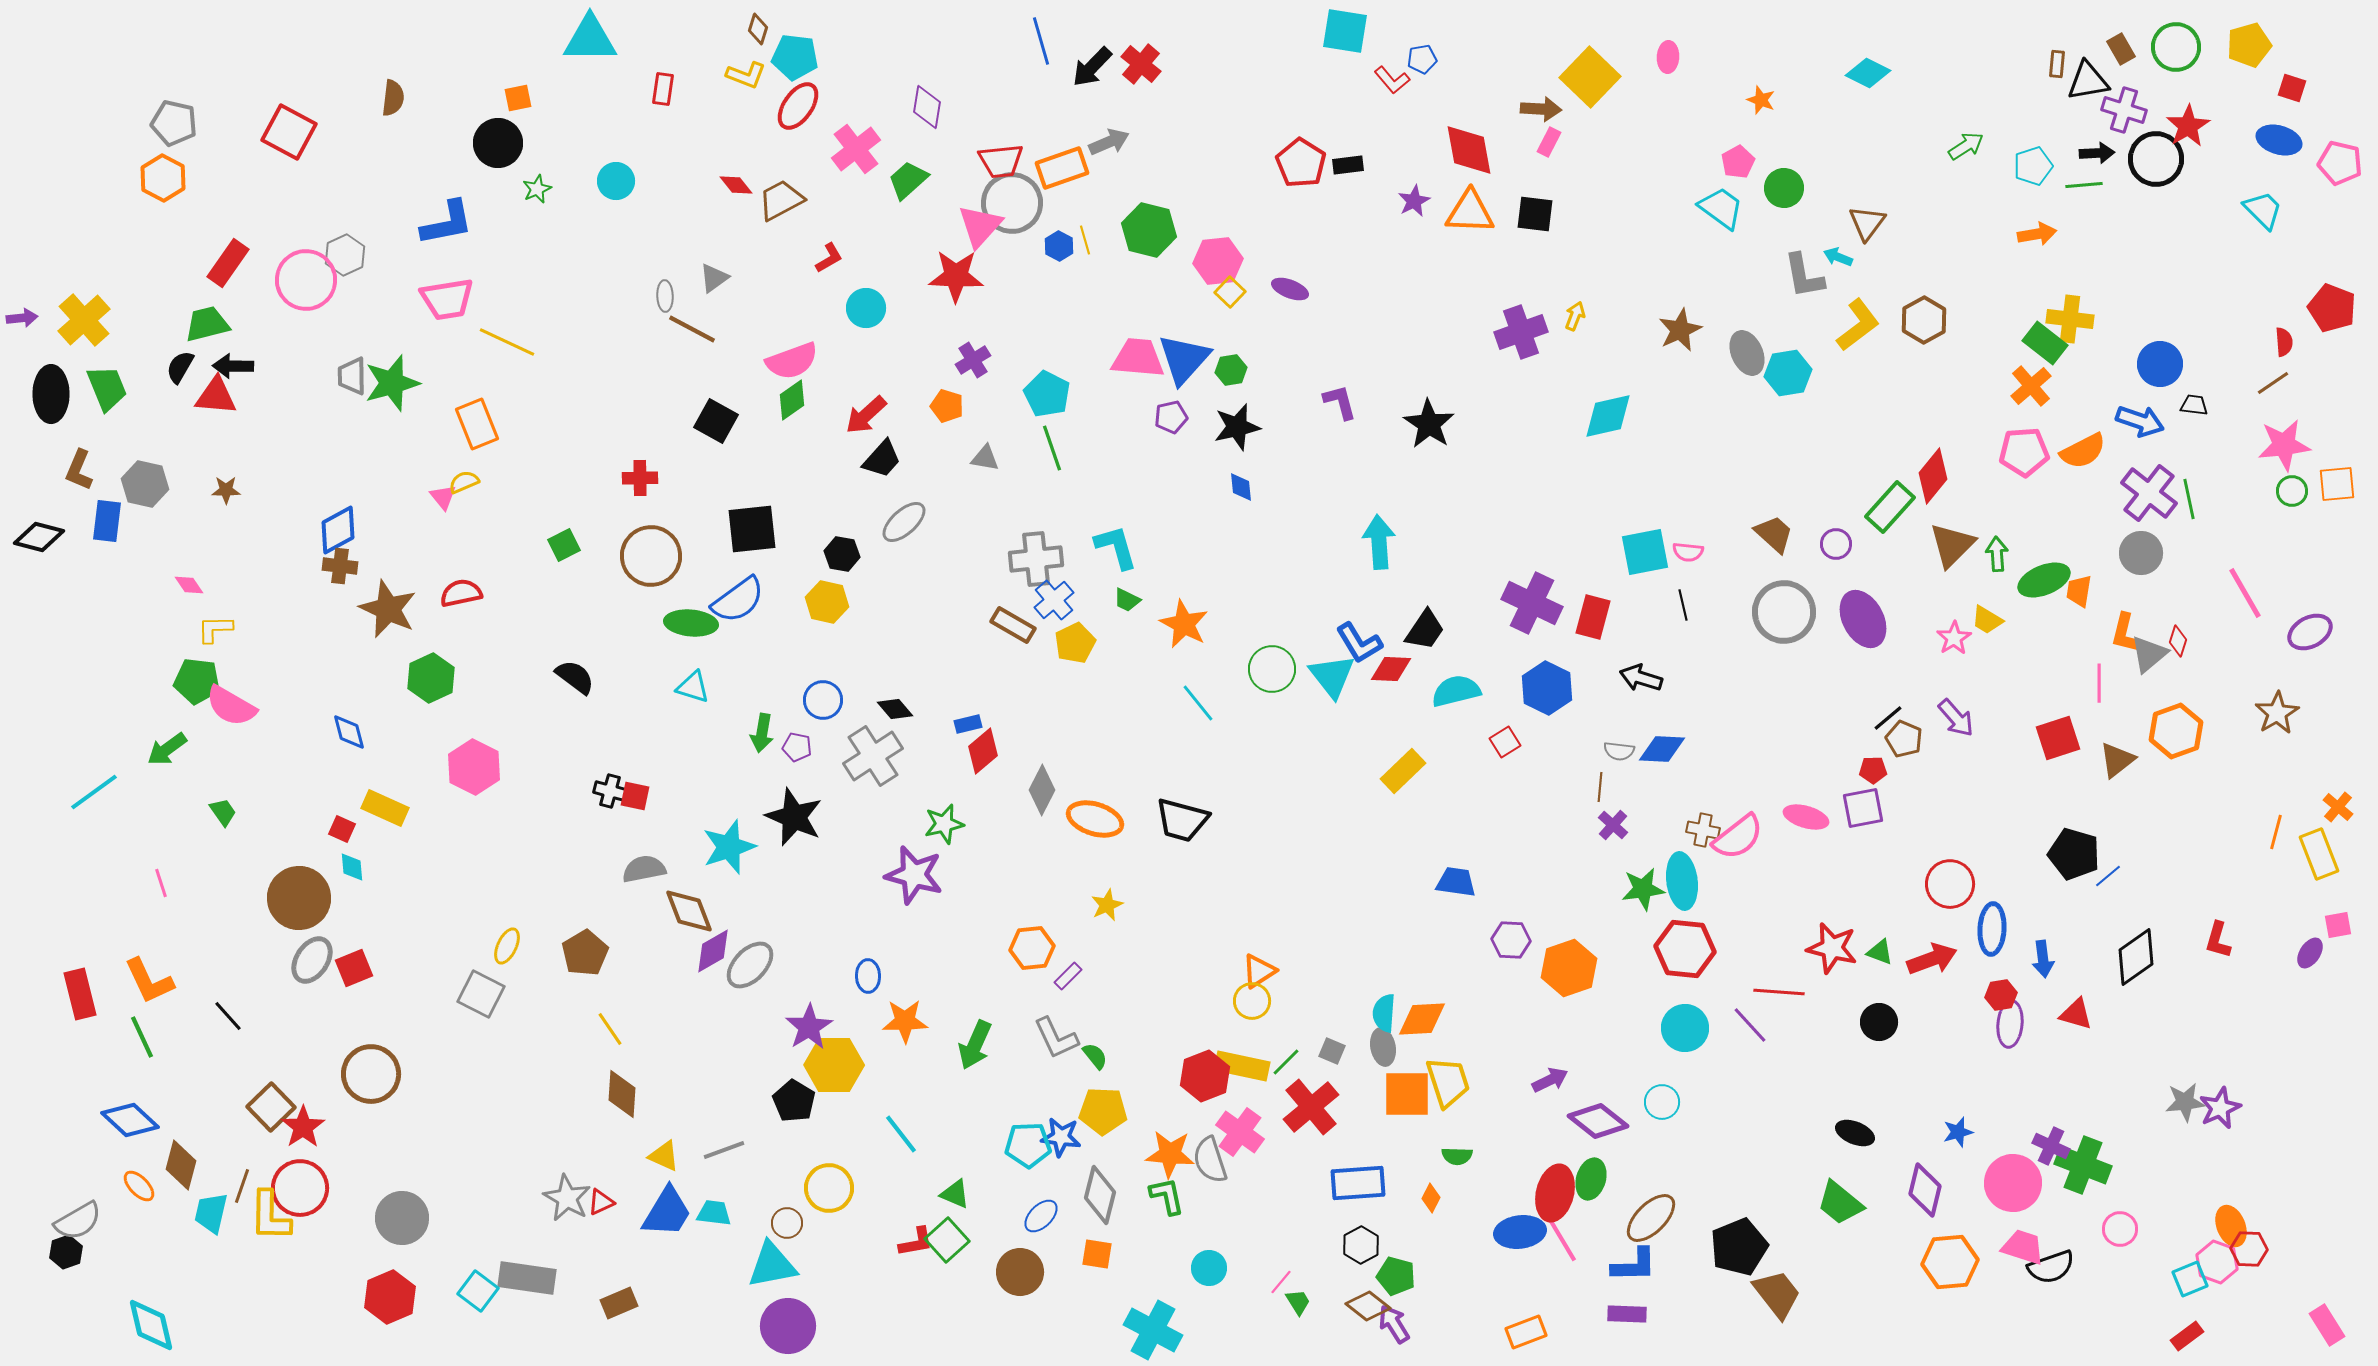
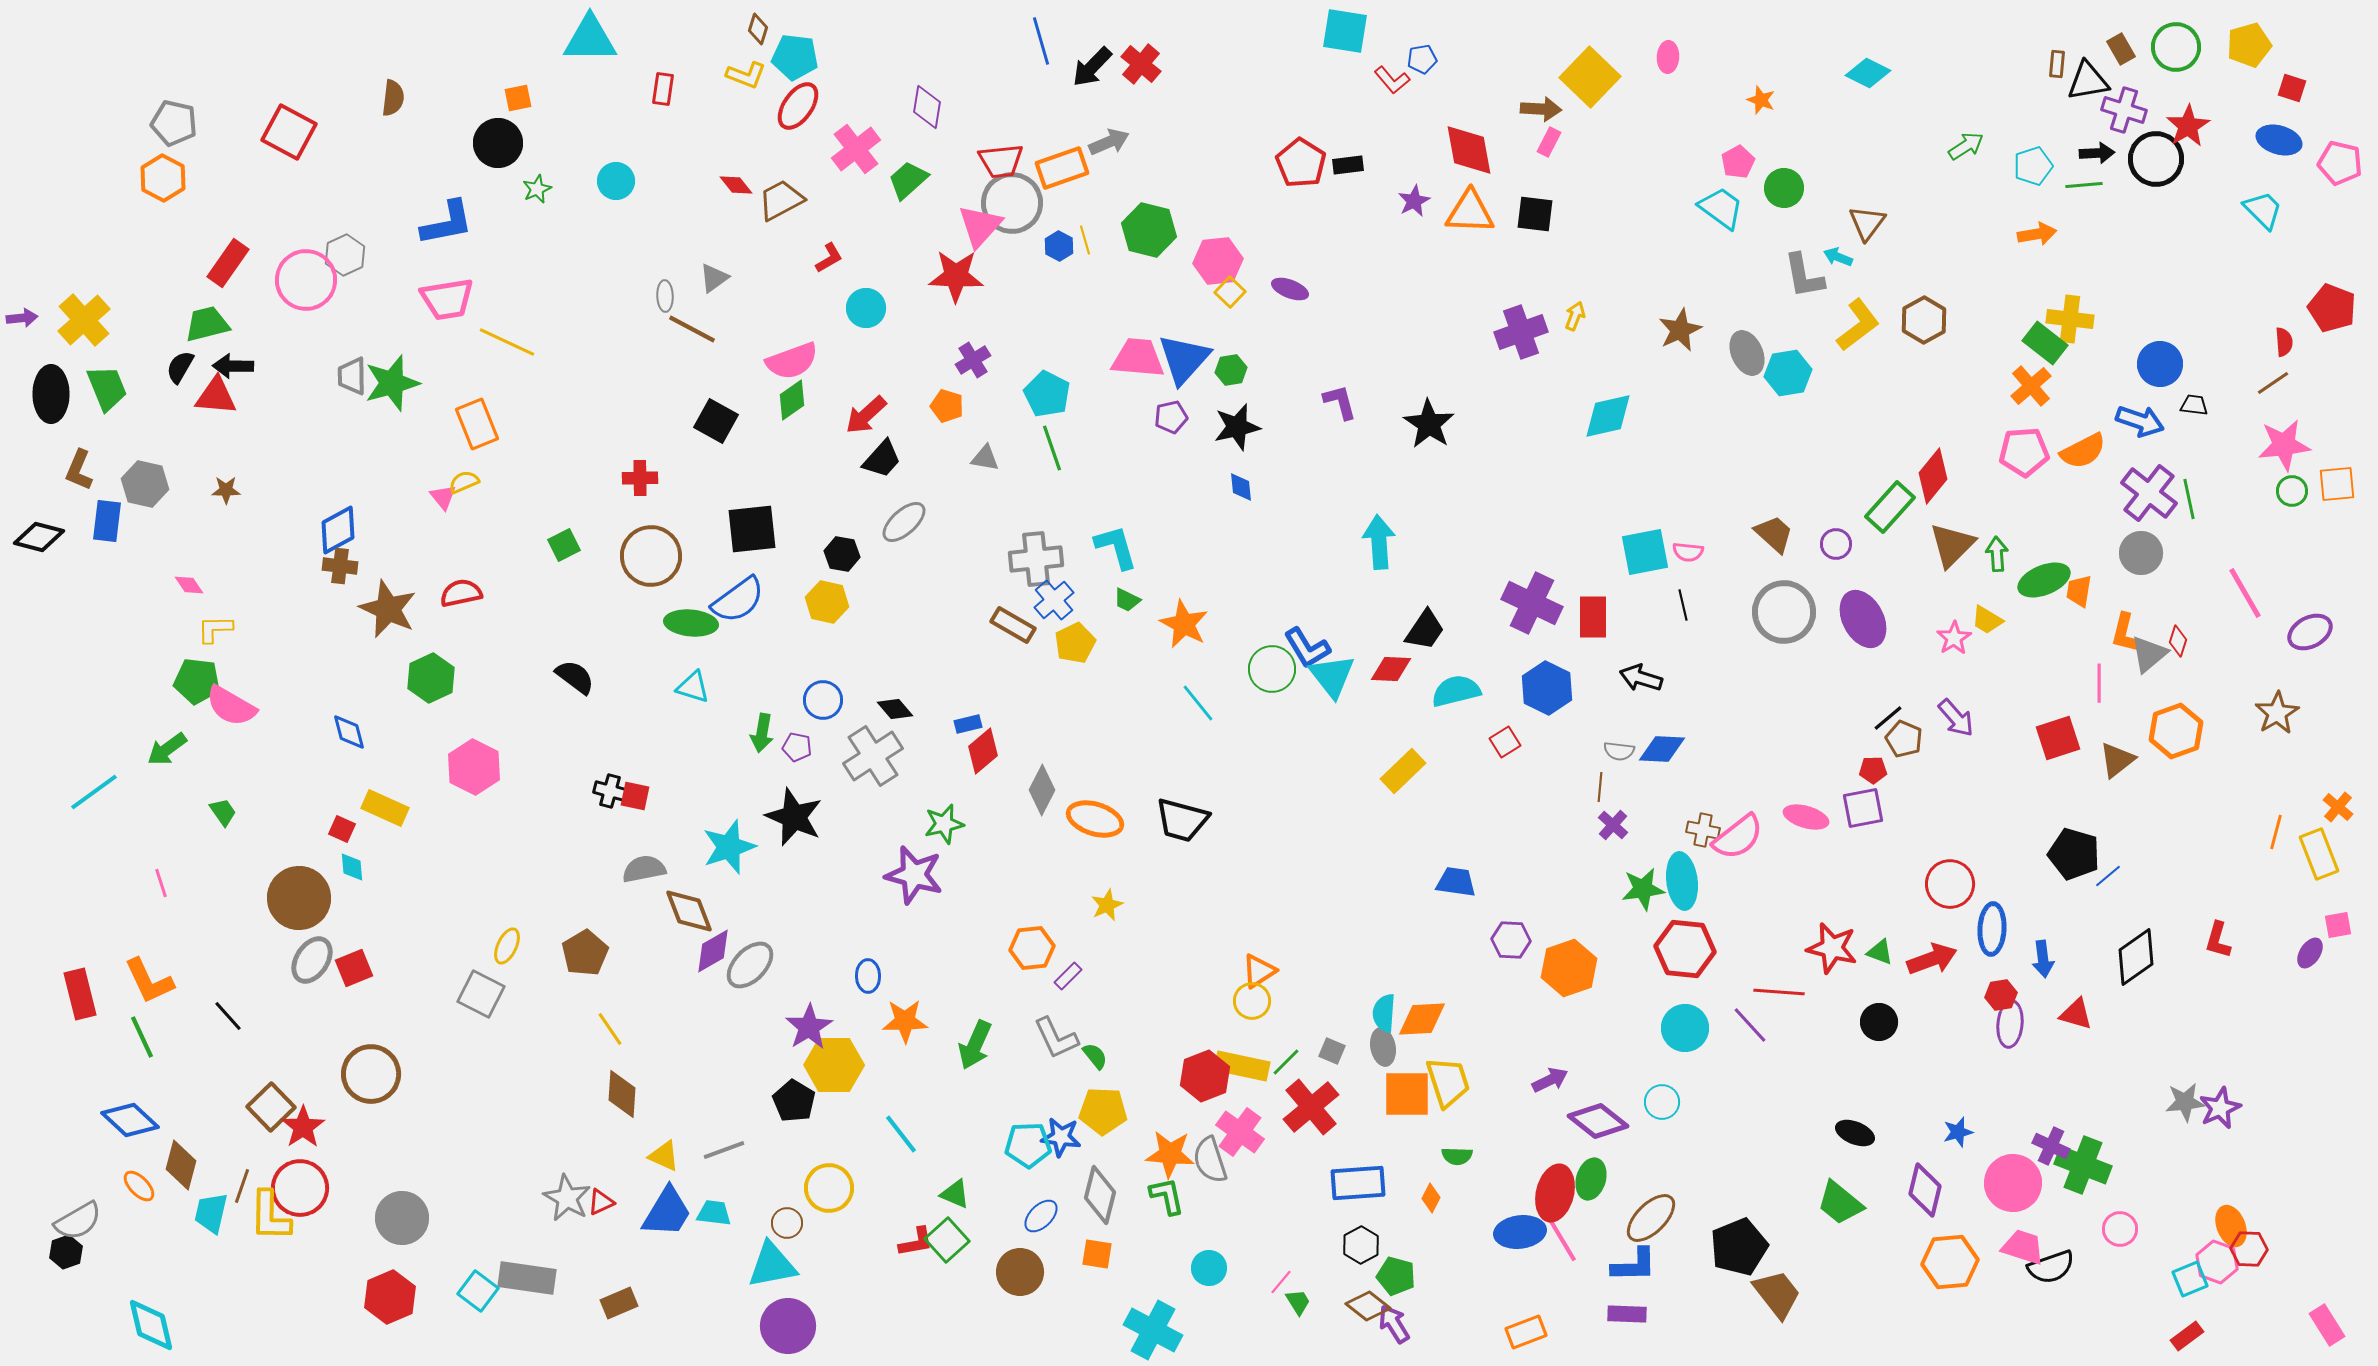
red rectangle at (1593, 617): rotated 15 degrees counterclockwise
blue L-shape at (1359, 643): moved 52 px left, 5 px down
